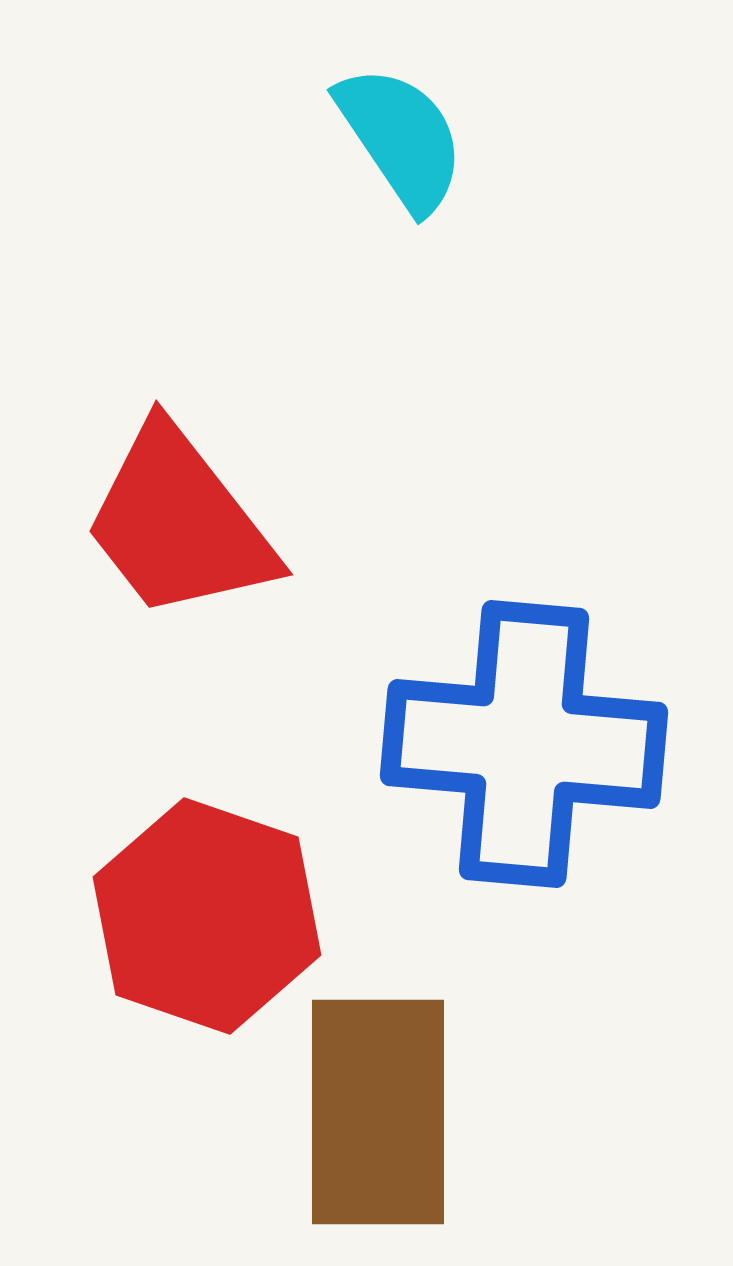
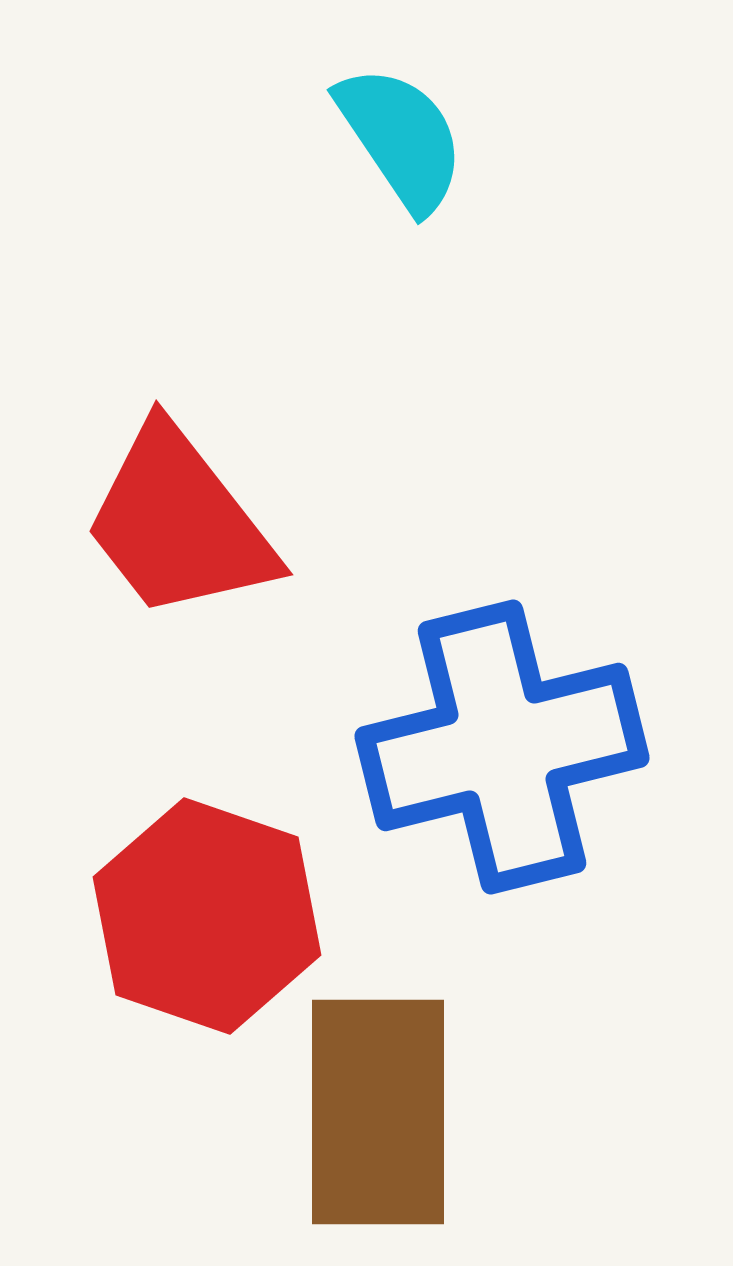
blue cross: moved 22 px left, 3 px down; rotated 19 degrees counterclockwise
